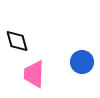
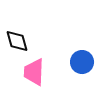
pink trapezoid: moved 2 px up
